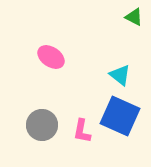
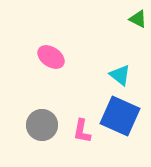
green triangle: moved 4 px right, 2 px down
